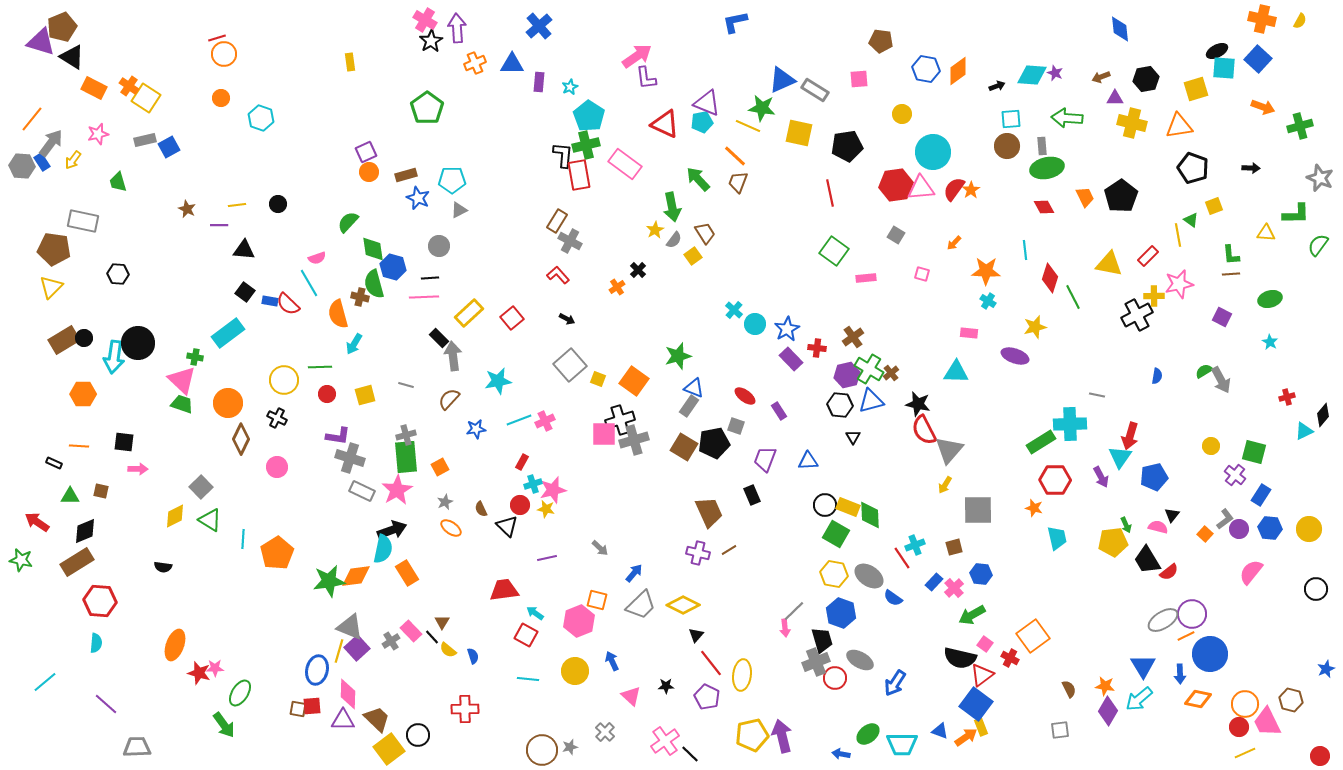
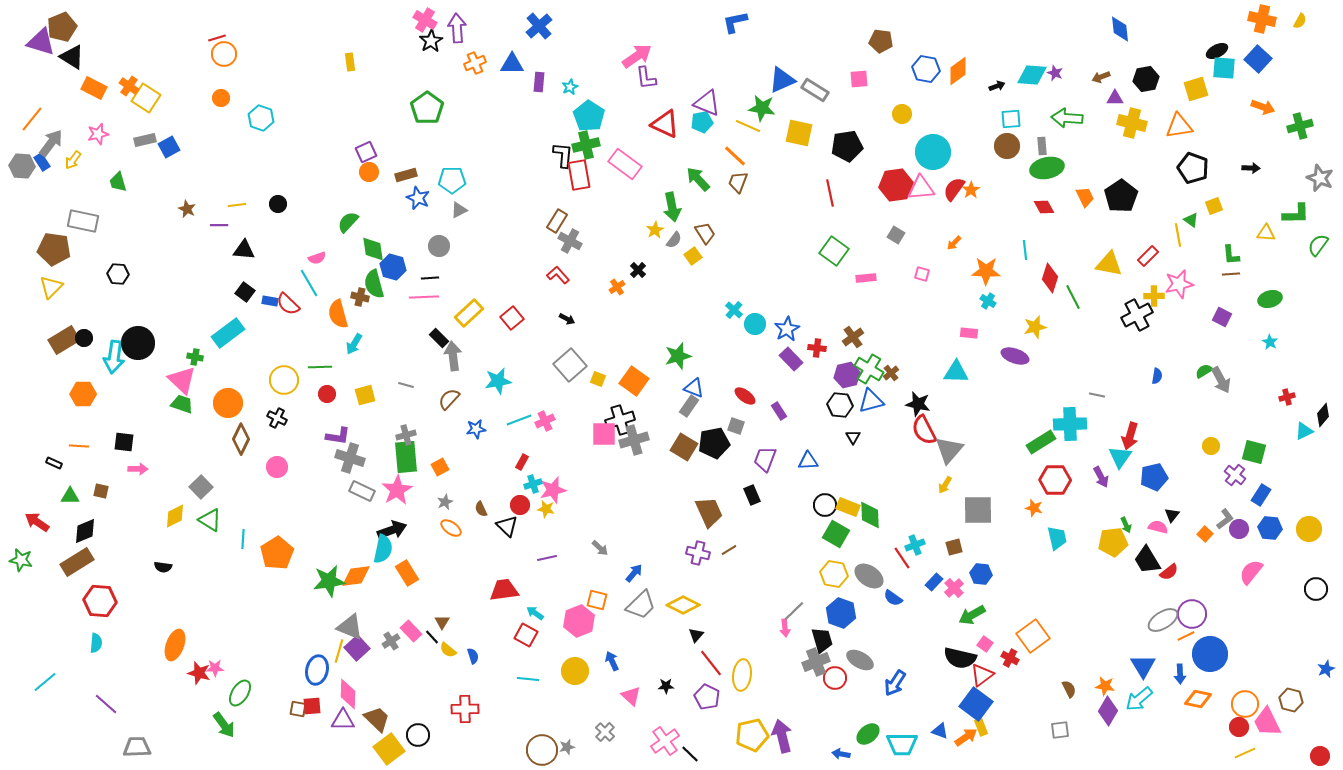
gray star at (570, 747): moved 3 px left
